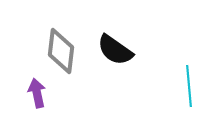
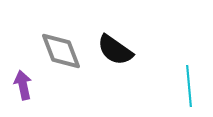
gray diamond: rotated 27 degrees counterclockwise
purple arrow: moved 14 px left, 8 px up
